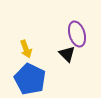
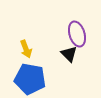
black triangle: moved 2 px right
blue pentagon: rotated 16 degrees counterclockwise
